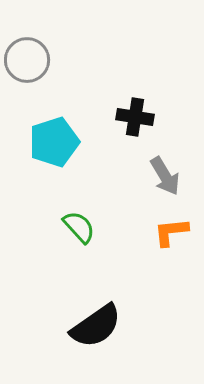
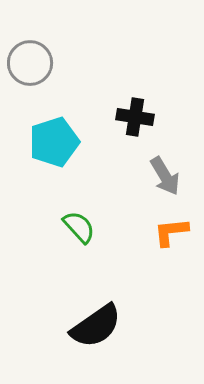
gray circle: moved 3 px right, 3 px down
